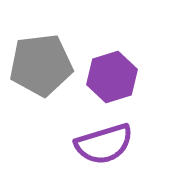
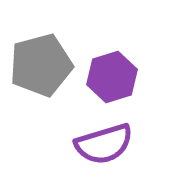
gray pentagon: rotated 8 degrees counterclockwise
